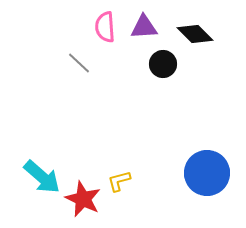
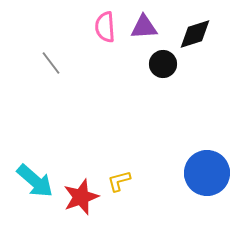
black diamond: rotated 63 degrees counterclockwise
gray line: moved 28 px left; rotated 10 degrees clockwise
cyan arrow: moved 7 px left, 4 px down
red star: moved 2 px left, 2 px up; rotated 27 degrees clockwise
